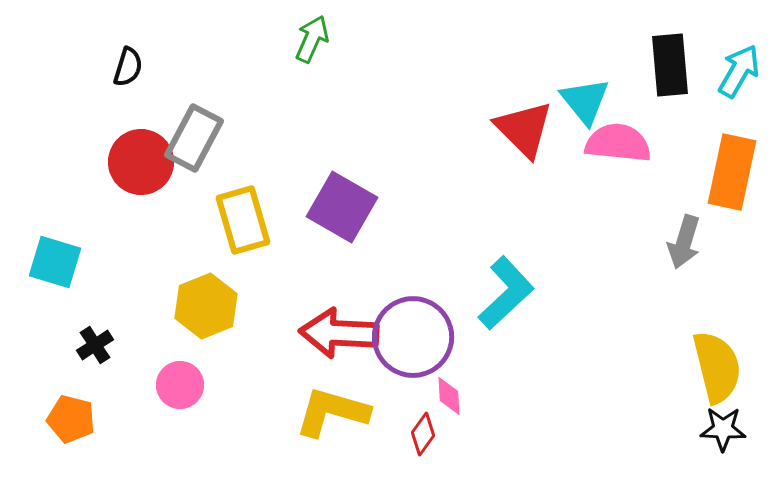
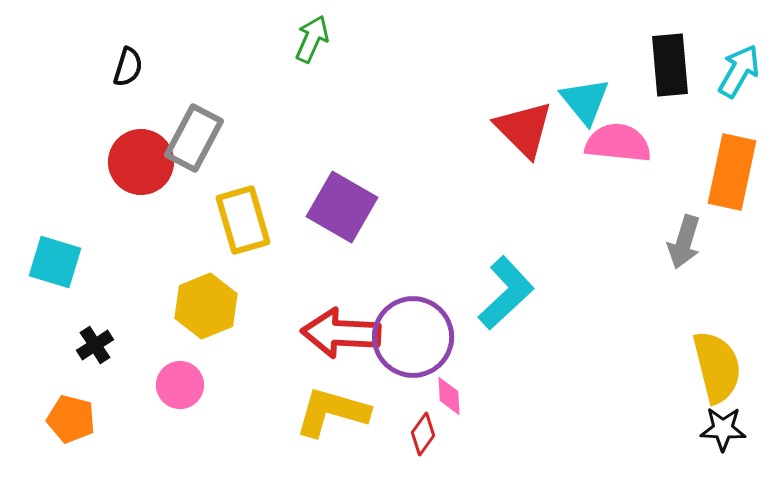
red arrow: moved 2 px right
